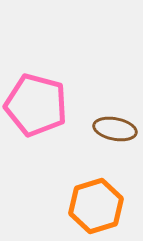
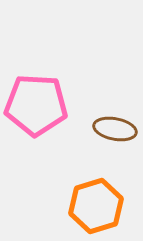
pink pentagon: rotated 12 degrees counterclockwise
